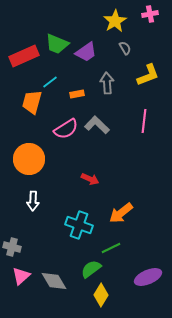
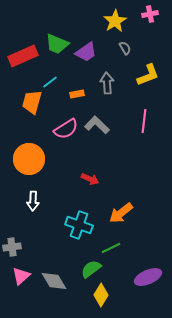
red rectangle: moved 1 px left
gray cross: rotated 24 degrees counterclockwise
